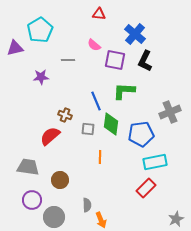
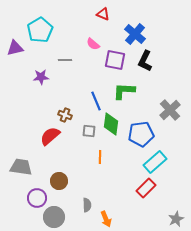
red triangle: moved 4 px right; rotated 16 degrees clockwise
pink semicircle: moved 1 px left, 1 px up
gray line: moved 3 px left
gray cross: moved 2 px up; rotated 20 degrees counterclockwise
gray square: moved 1 px right, 2 px down
cyan rectangle: rotated 30 degrees counterclockwise
gray trapezoid: moved 7 px left
brown circle: moved 1 px left, 1 px down
purple circle: moved 5 px right, 2 px up
orange arrow: moved 5 px right, 1 px up
